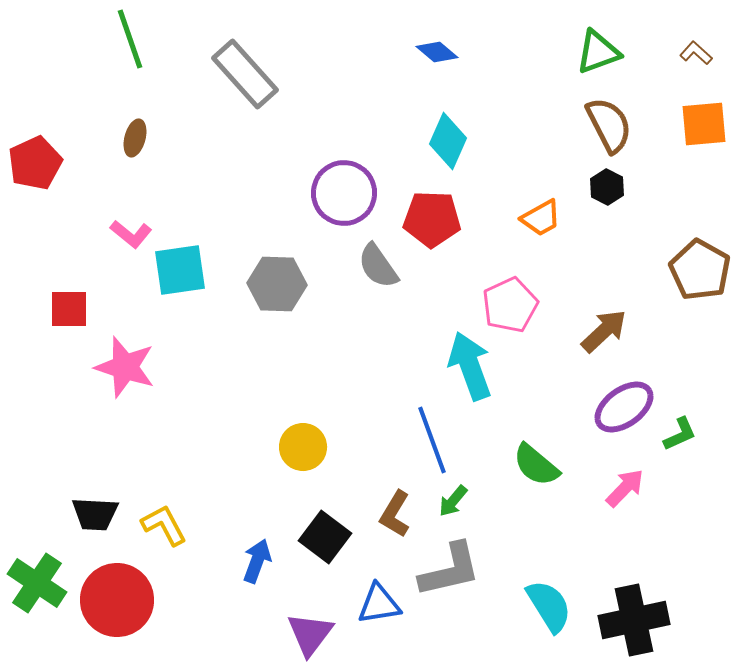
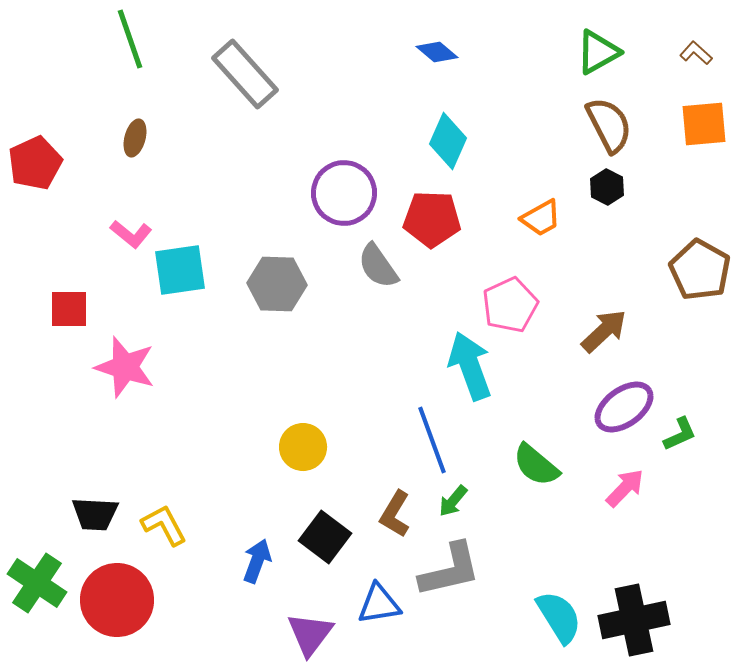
green triangle at (598, 52): rotated 9 degrees counterclockwise
cyan semicircle at (549, 606): moved 10 px right, 11 px down
